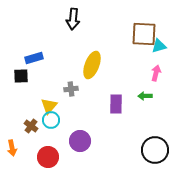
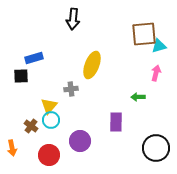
brown square: rotated 8 degrees counterclockwise
green arrow: moved 7 px left, 1 px down
purple rectangle: moved 18 px down
black circle: moved 1 px right, 2 px up
red circle: moved 1 px right, 2 px up
